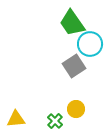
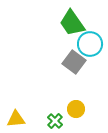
gray square: moved 4 px up; rotated 20 degrees counterclockwise
